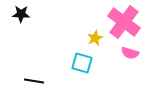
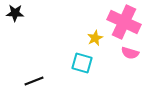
black star: moved 6 px left, 1 px up
pink cross: rotated 12 degrees counterclockwise
black line: rotated 30 degrees counterclockwise
